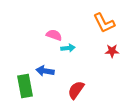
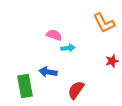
red star: moved 10 px down; rotated 16 degrees counterclockwise
blue arrow: moved 3 px right, 1 px down
